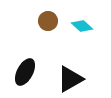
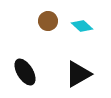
black ellipse: rotated 60 degrees counterclockwise
black triangle: moved 8 px right, 5 px up
